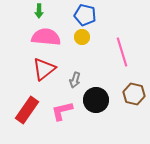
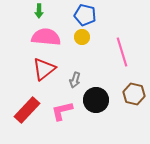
red rectangle: rotated 8 degrees clockwise
